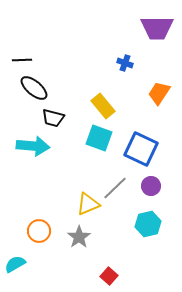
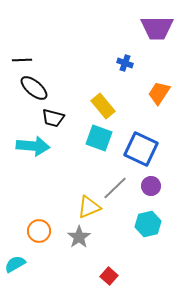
yellow triangle: moved 1 px right, 3 px down
